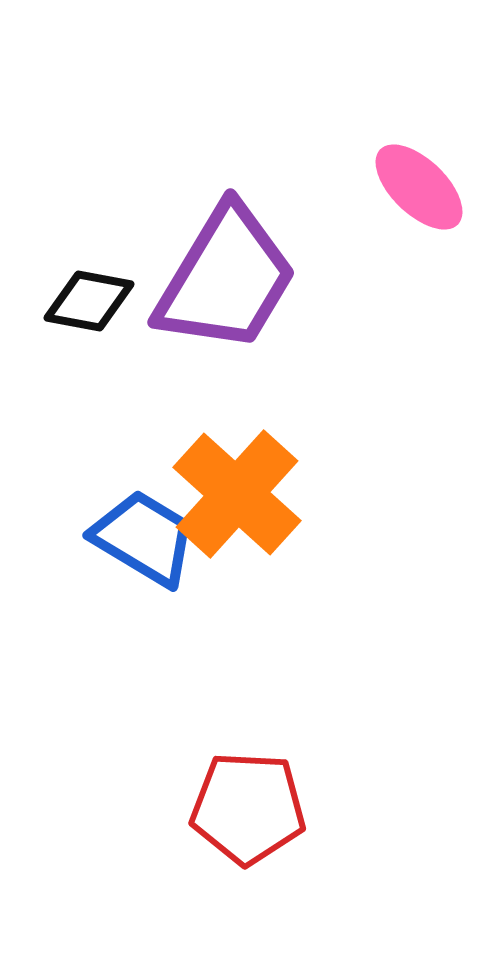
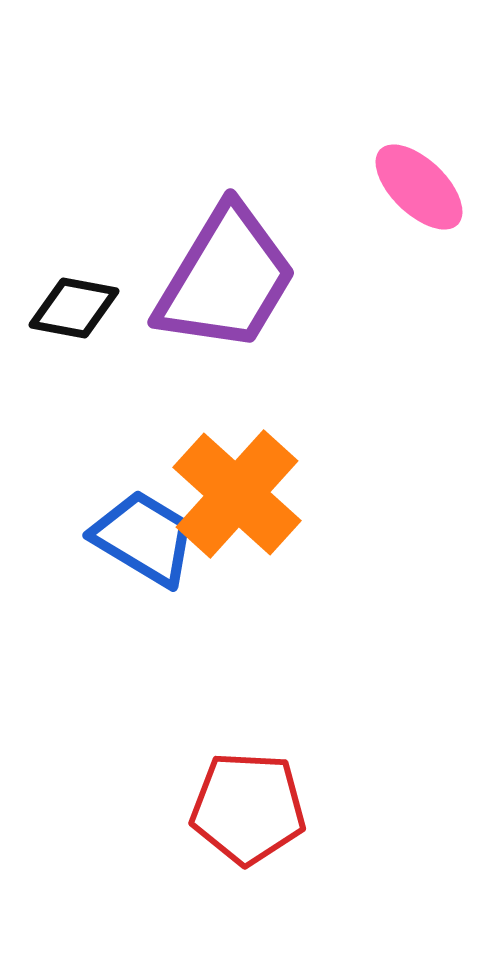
black diamond: moved 15 px left, 7 px down
